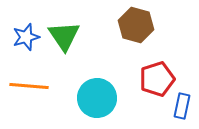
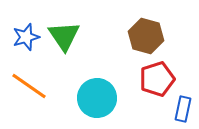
brown hexagon: moved 10 px right, 11 px down
orange line: rotated 30 degrees clockwise
blue rectangle: moved 1 px right, 3 px down
